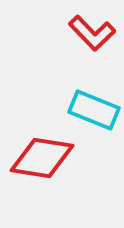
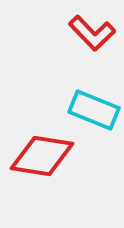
red diamond: moved 2 px up
